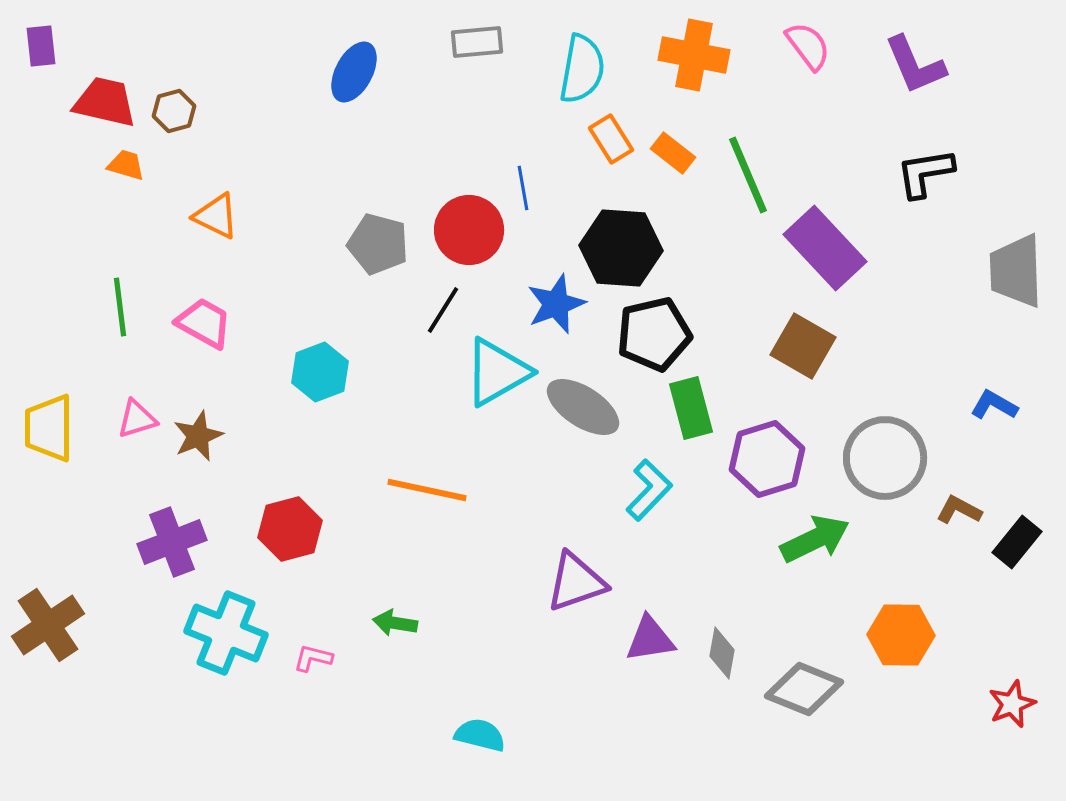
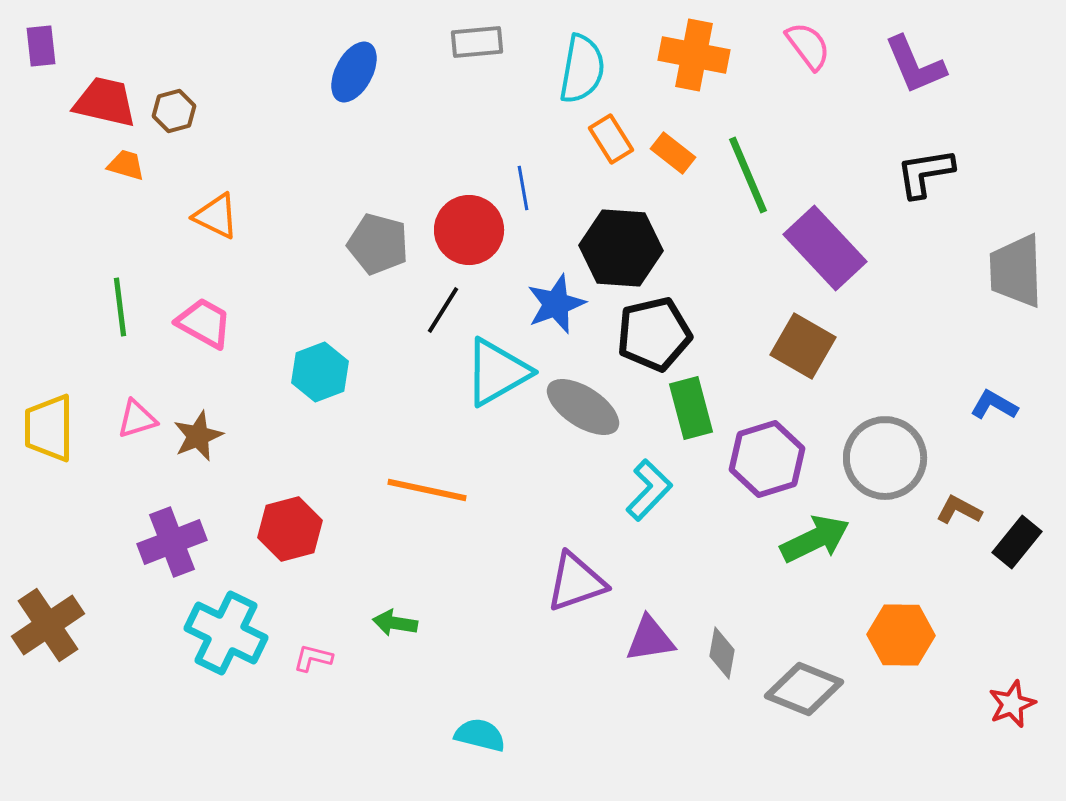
cyan cross at (226, 633): rotated 4 degrees clockwise
